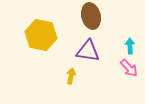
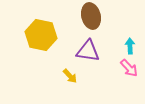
yellow arrow: moved 1 px left; rotated 126 degrees clockwise
